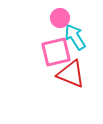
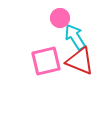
pink square: moved 10 px left, 9 px down
red triangle: moved 9 px right, 13 px up
